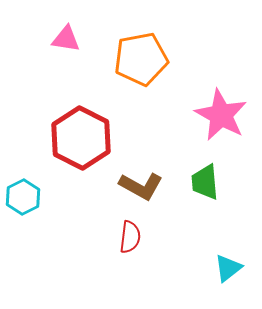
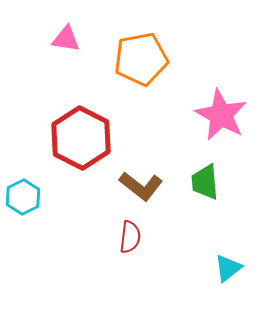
brown L-shape: rotated 9 degrees clockwise
